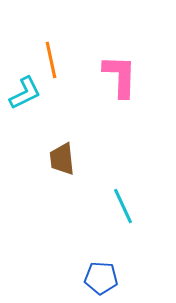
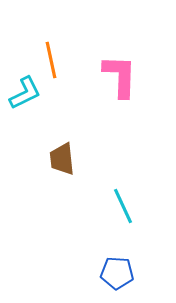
blue pentagon: moved 16 px right, 5 px up
